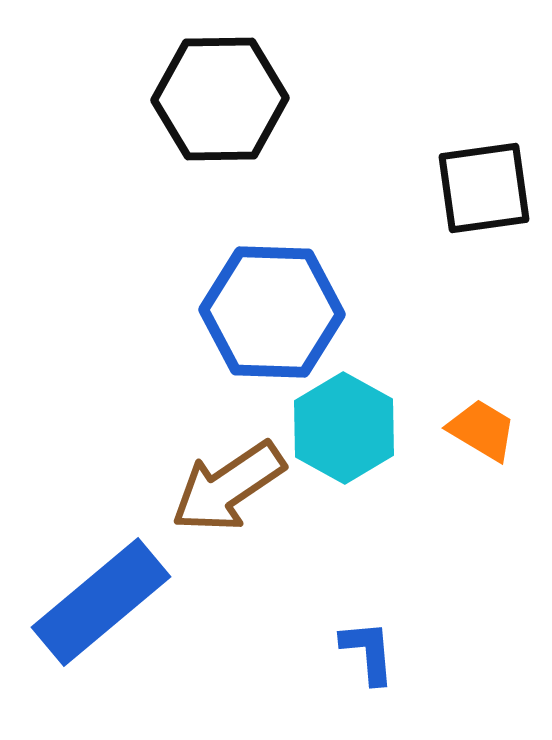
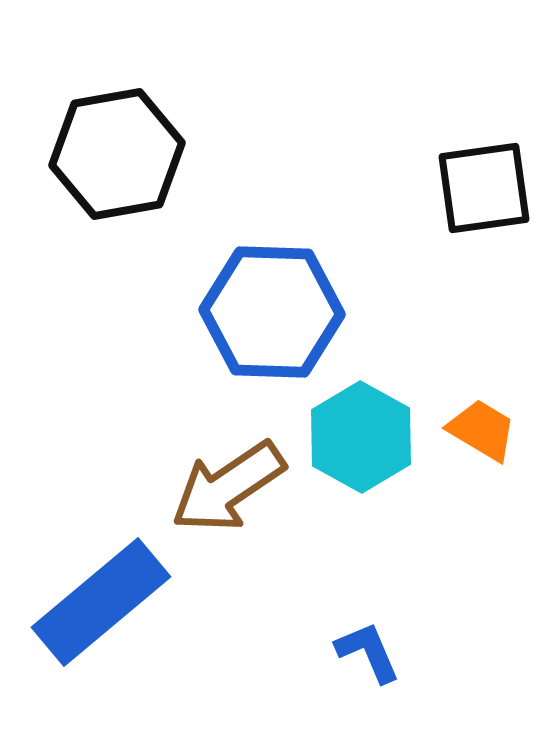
black hexagon: moved 103 px left, 55 px down; rotated 9 degrees counterclockwise
cyan hexagon: moved 17 px right, 9 px down
blue L-shape: rotated 18 degrees counterclockwise
